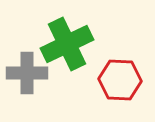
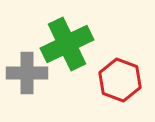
red hexagon: rotated 18 degrees clockwise
